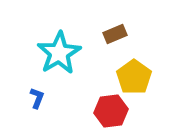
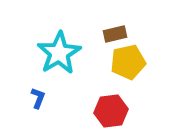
brown rectangle: rotated 10 degrees clockwise
yellow pentagon: moved 6 px left, 15 px up; rotated 24 degrees clockwise
blue L-shape: moved 1 px right
